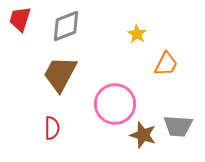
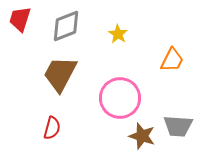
yellow star: moved 19 px left
orange trapezoid: moved 6 px right, 4 px up
pink circle: moved 5 px right, 6 px up
red semicircle: rotated 15 degrees clockwise
brown star: moved 1 px left, 1 px down
